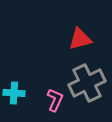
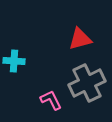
cyan cross: moved 32 px up
pink L-shape: moved 4 px left; rotated 50 degrees counterclockwise
